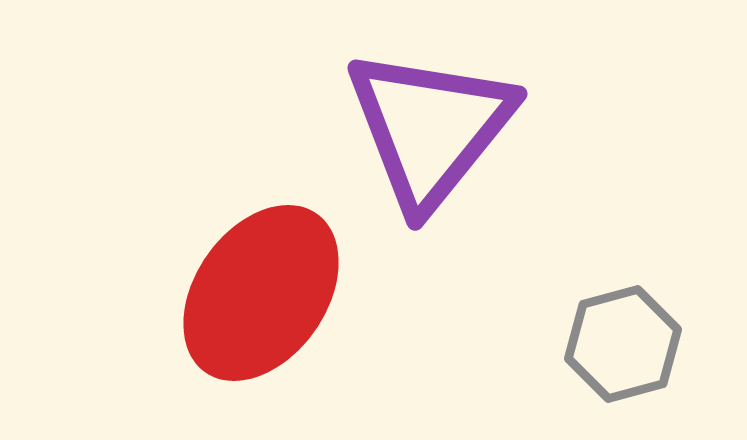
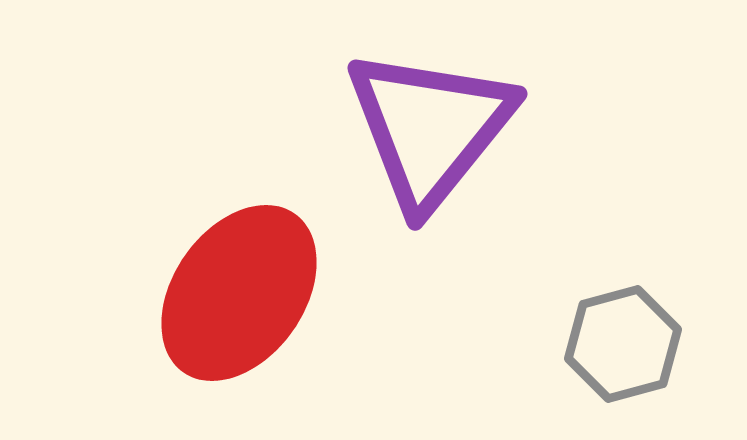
red ellipse: moved 22 px left
